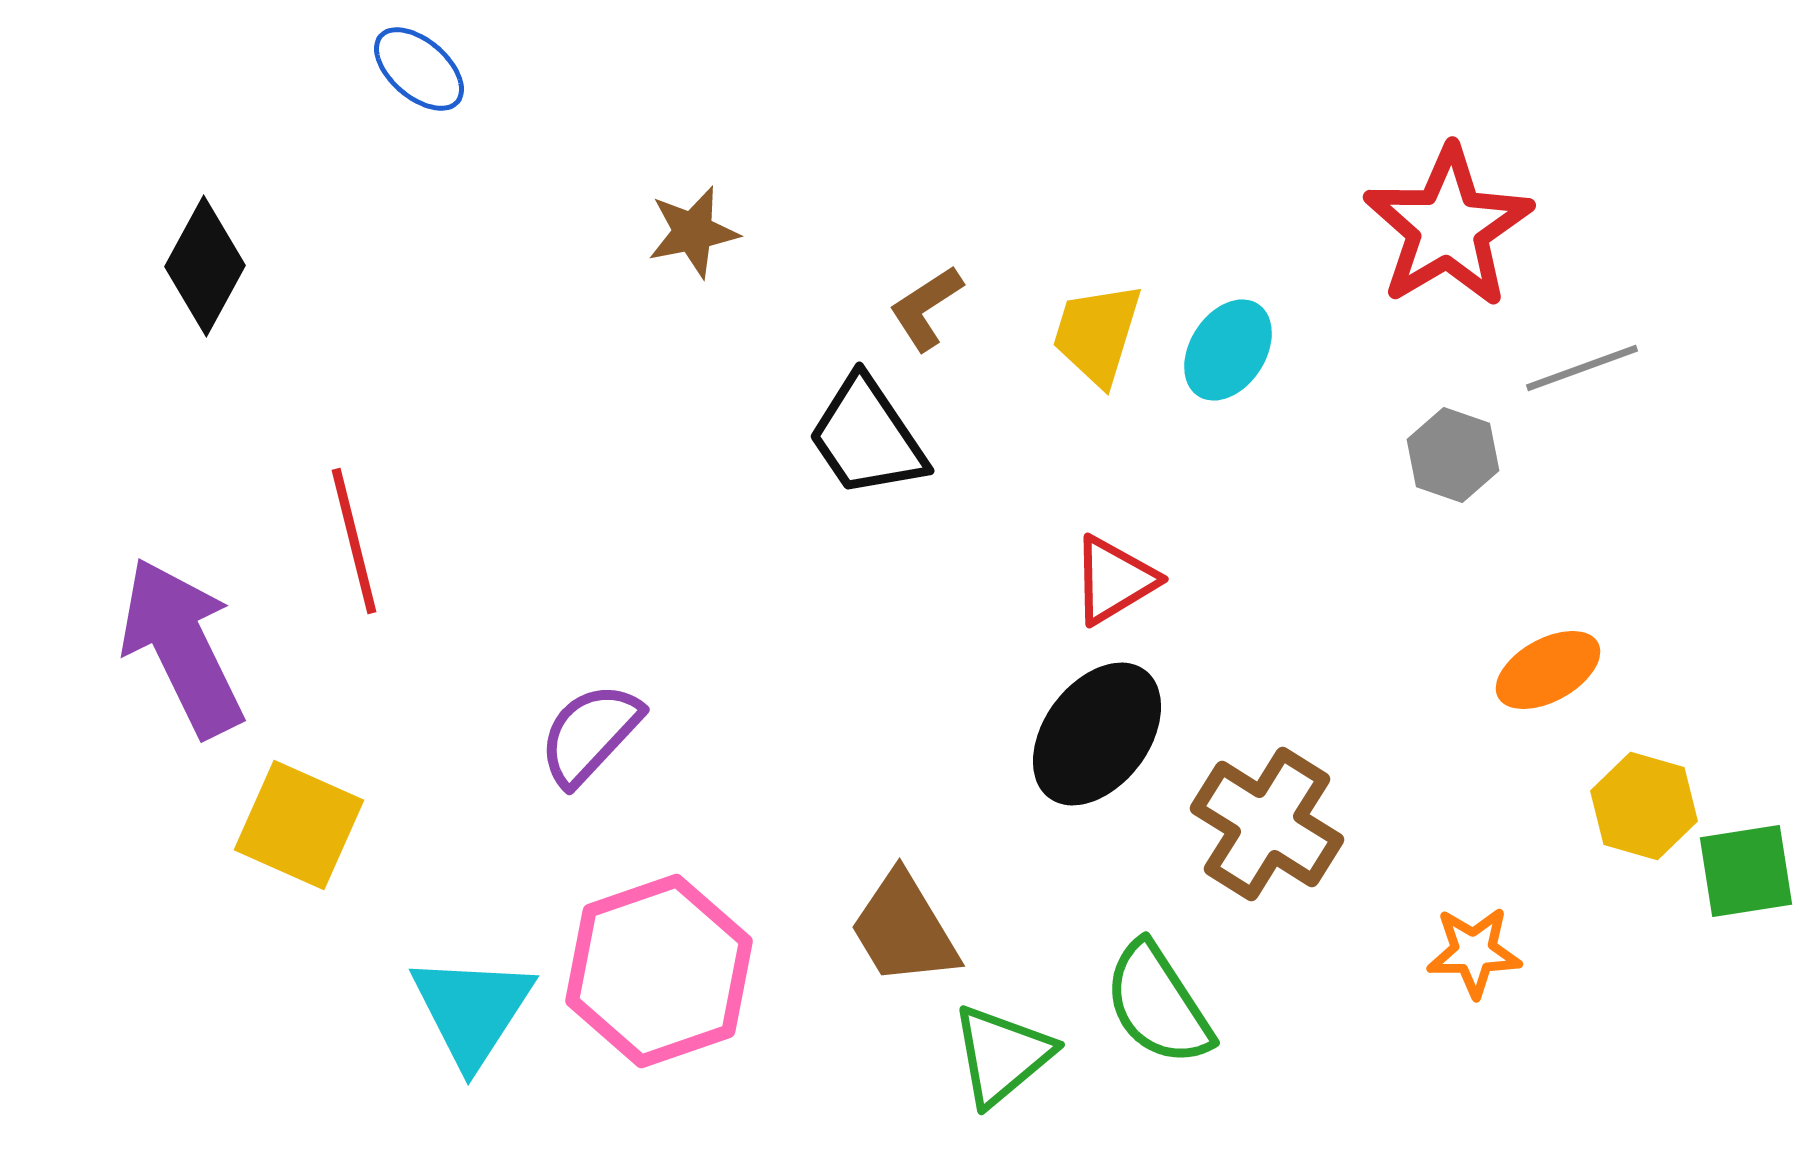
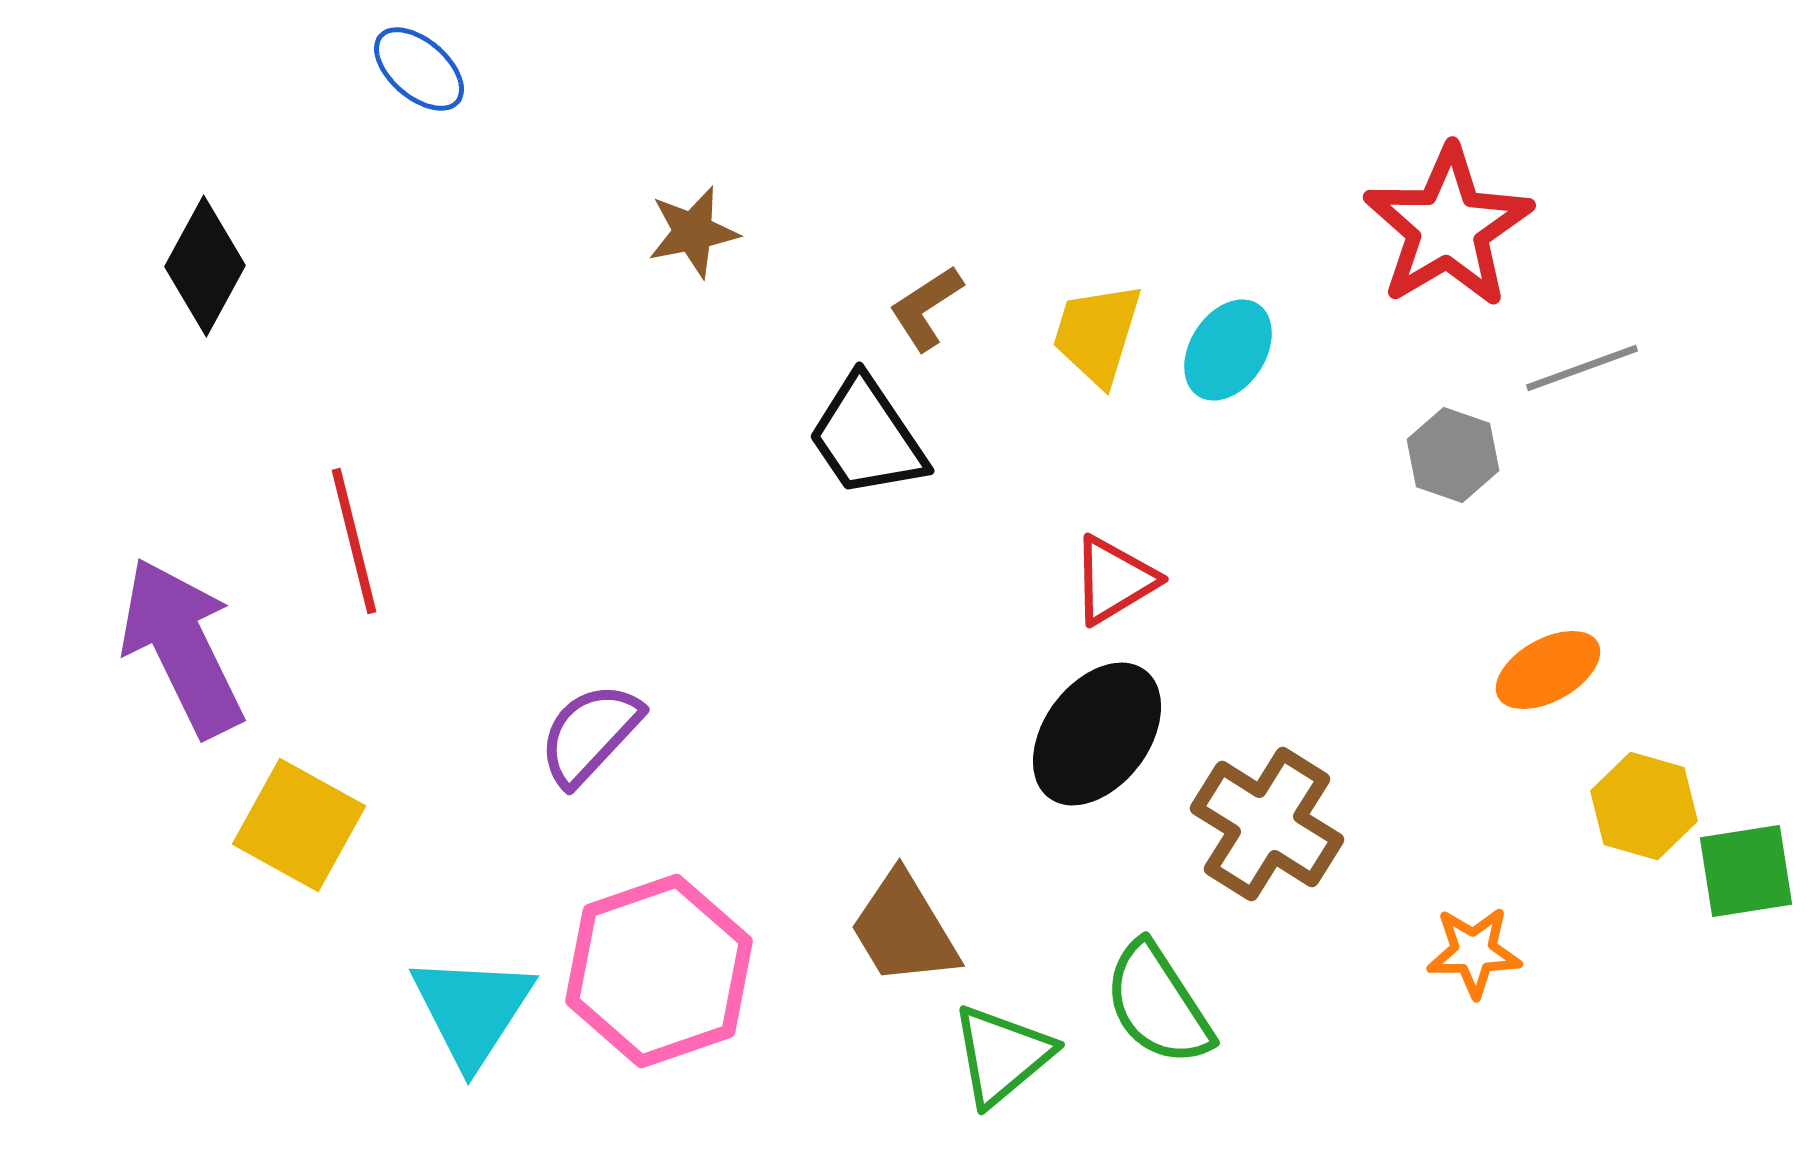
yellow square: rotated 5 degrees clockwise
